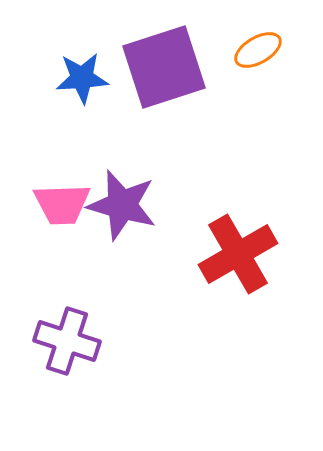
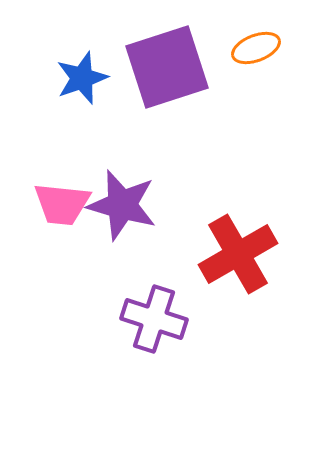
orange ellipse: moved 2 px left, 2 px up; rotated 9 degrees clockwise
purple square: moved 3 px right
blue star: rotated 16 degrees counterclockwise
pink trapezoid: rotated 8 degrees clockwise
purple cross: moved 87 px right, 22 px up
